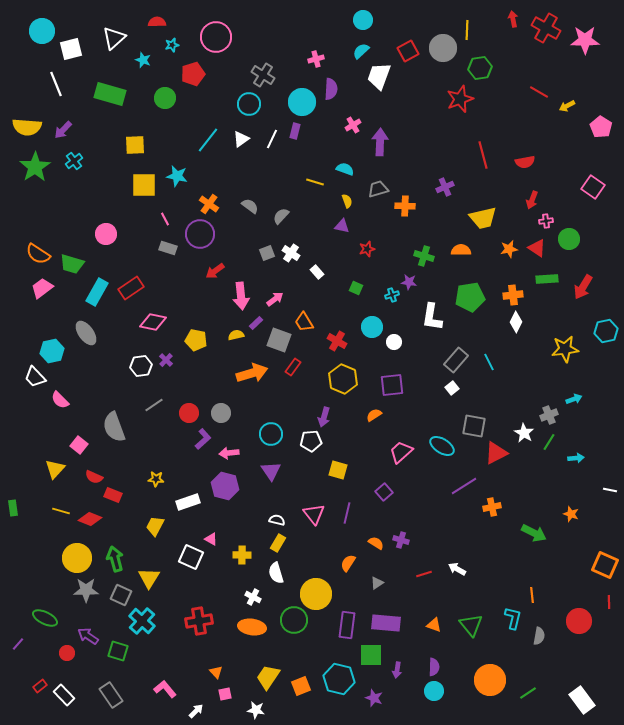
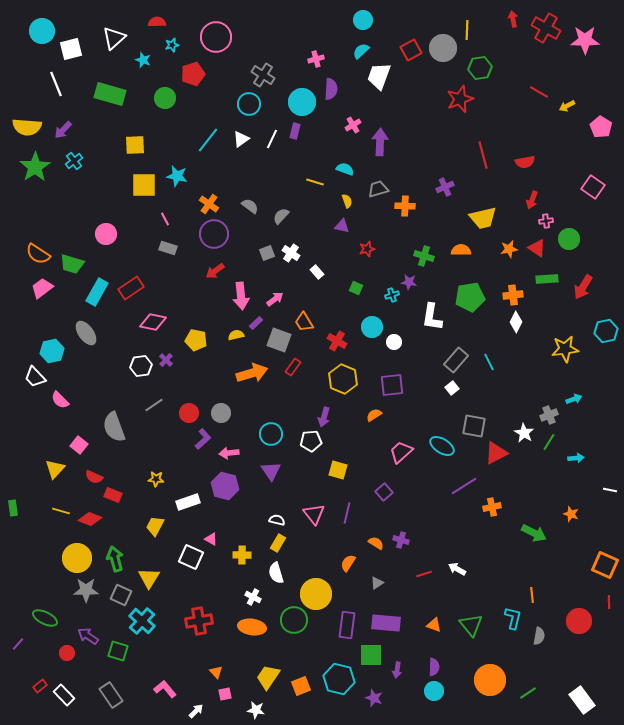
red square at (408, 51): moved 3 px right, 1 px up
purple circle at (200, 234): moved 14 px right
